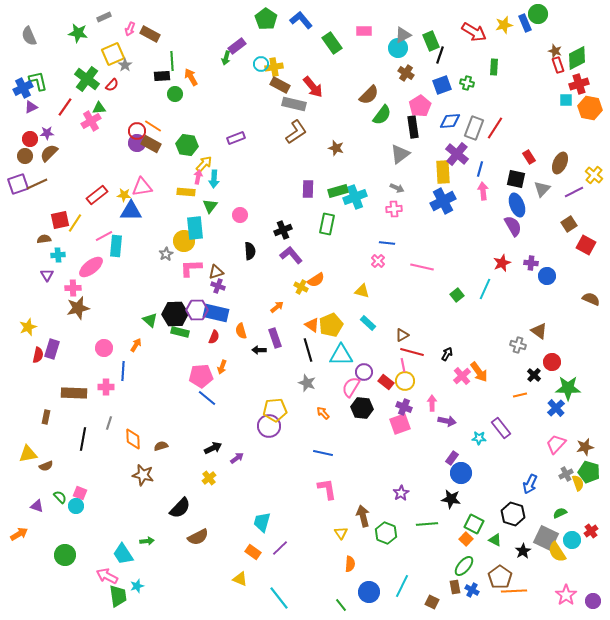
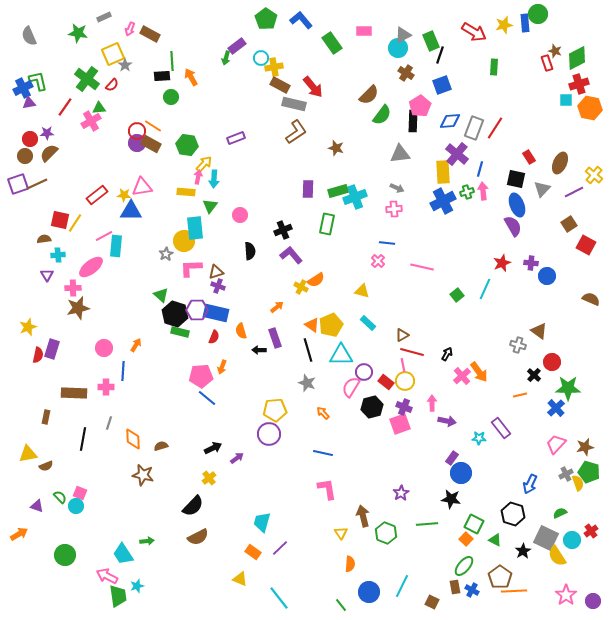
blue rectangle at (525, 23): rotated 18 degrees clockwise
cyan circle at (261, 64): moved 6 px up
red rectangle at (558, 65): moved 11 px left, 2 px up
green cross at (467, 83): moved 109 px down; rotated 32 degrees counterclockwise
green circle at (175, 94): moved 4 px left, 3 px down
purple triangle at (31, 107): moved 2 px left, 4 px up; rotated 16 degrees clockwise
black rectangle at (413, 127): moved 6 px up; rotated 10 degrees clockwise
gray triangle at (400, 154): rotated 30 degrees clockwise
red square at (60, 220): rotated 24 degrees clockwise
black hexagon at (175, 314): rotated 20 degrees clockwise
green triangle at (150, 320): moved 11 px right, 25 px up
black hexagon at (362, 408): moved 10 px right, 1 px up; rotated 20 degrees counterclockwise
purple circle at (269, 426): moved 8 px down
black semicircle at (180, 508): moved 13 px right, 2 px up
yellow semicircle at (557, 552): moved 4 px down
